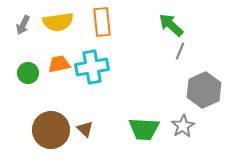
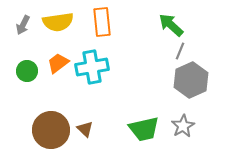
orange trapezoid: moved 1 px left, 1 px up; rotated 25 degrees counterclockwise
green circle: moved 1 px left, 2 px up
gray hexagon: moved 13 px left, 10 px up
green trapezoid: rotated 16 degrees counterclockwise
